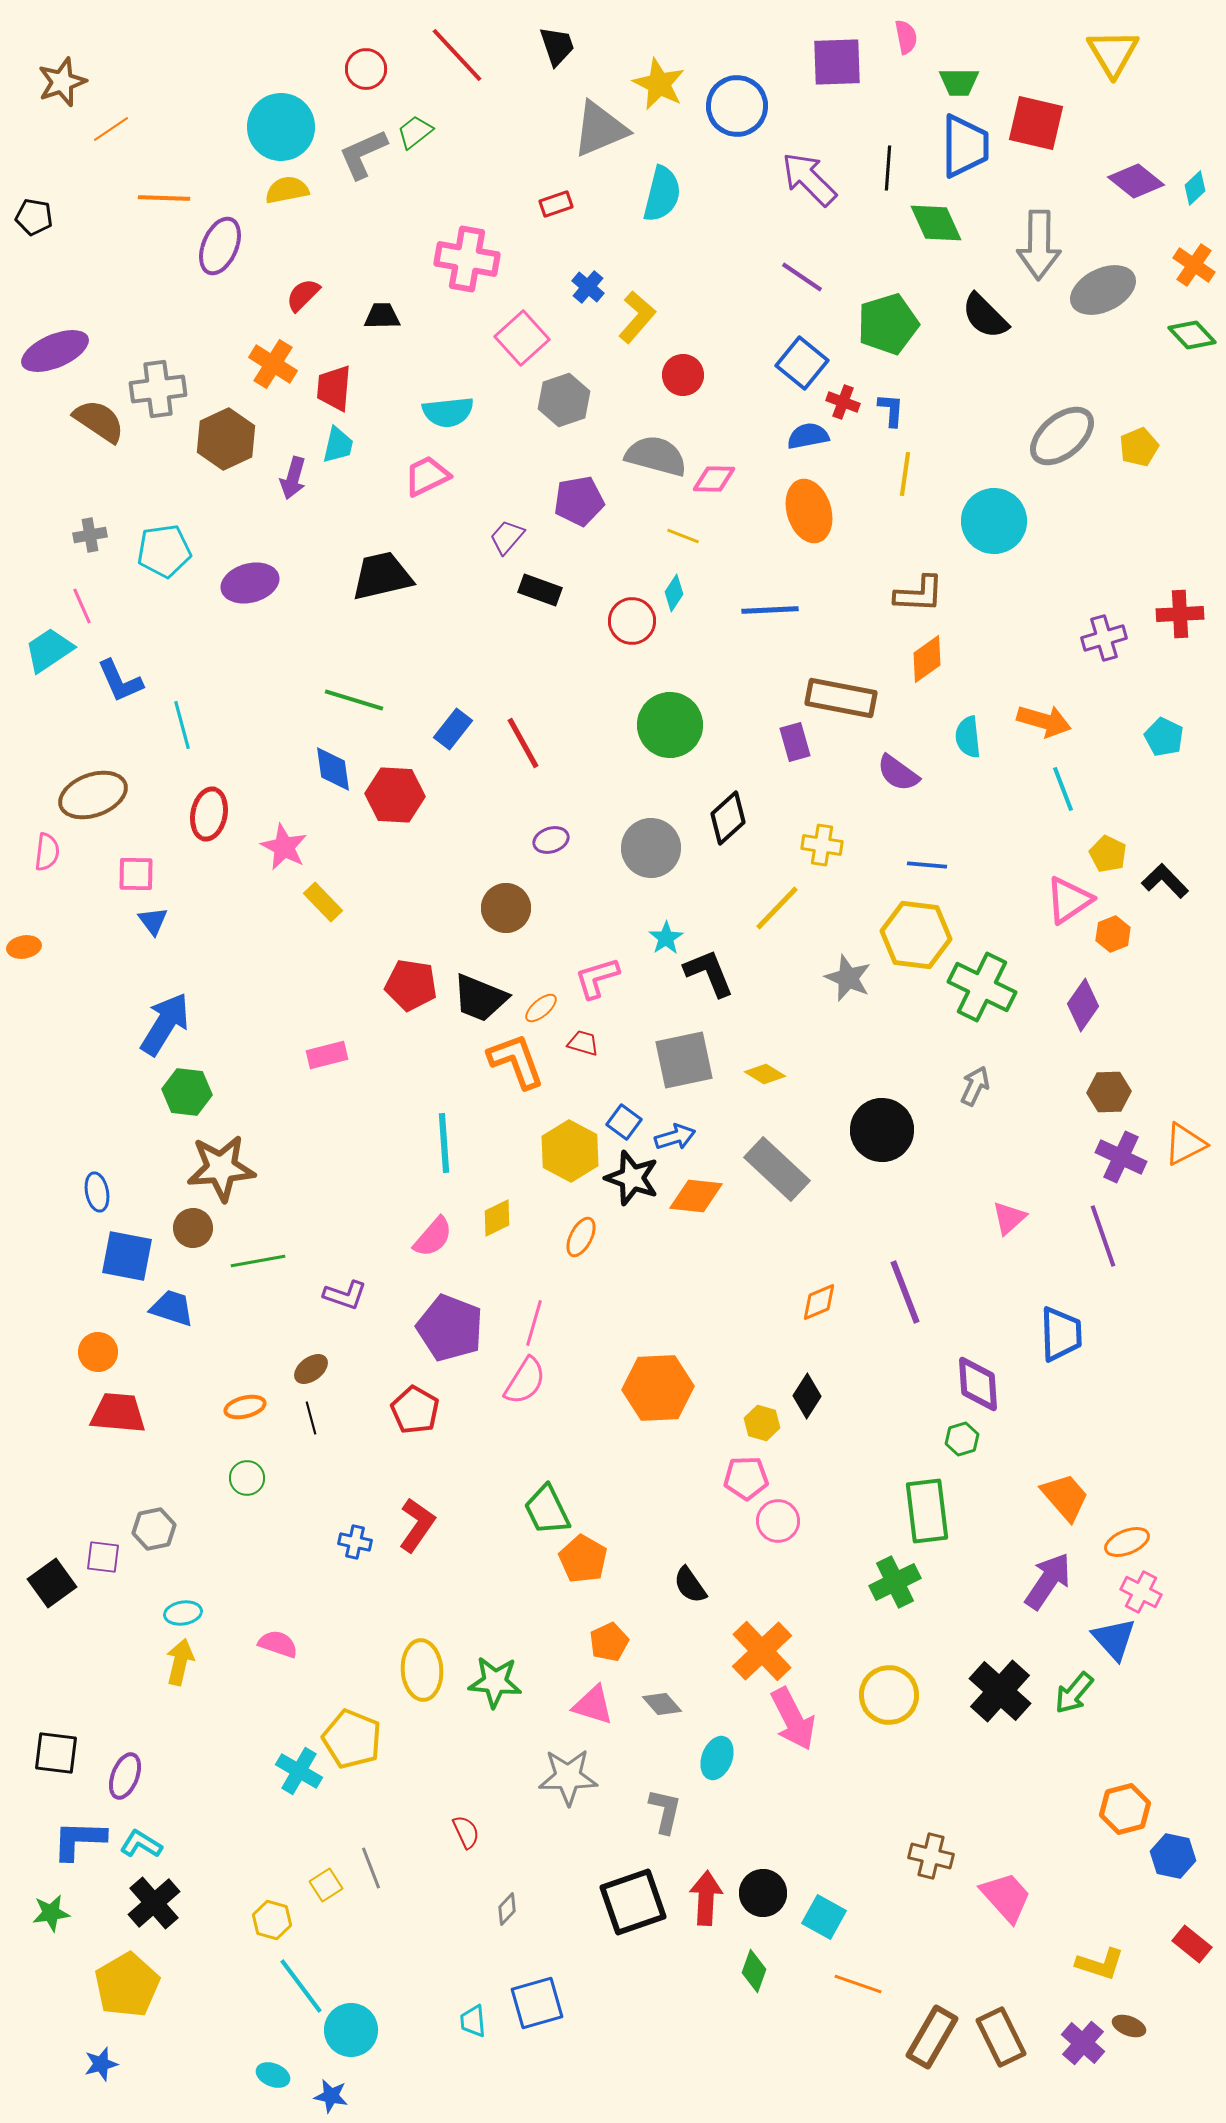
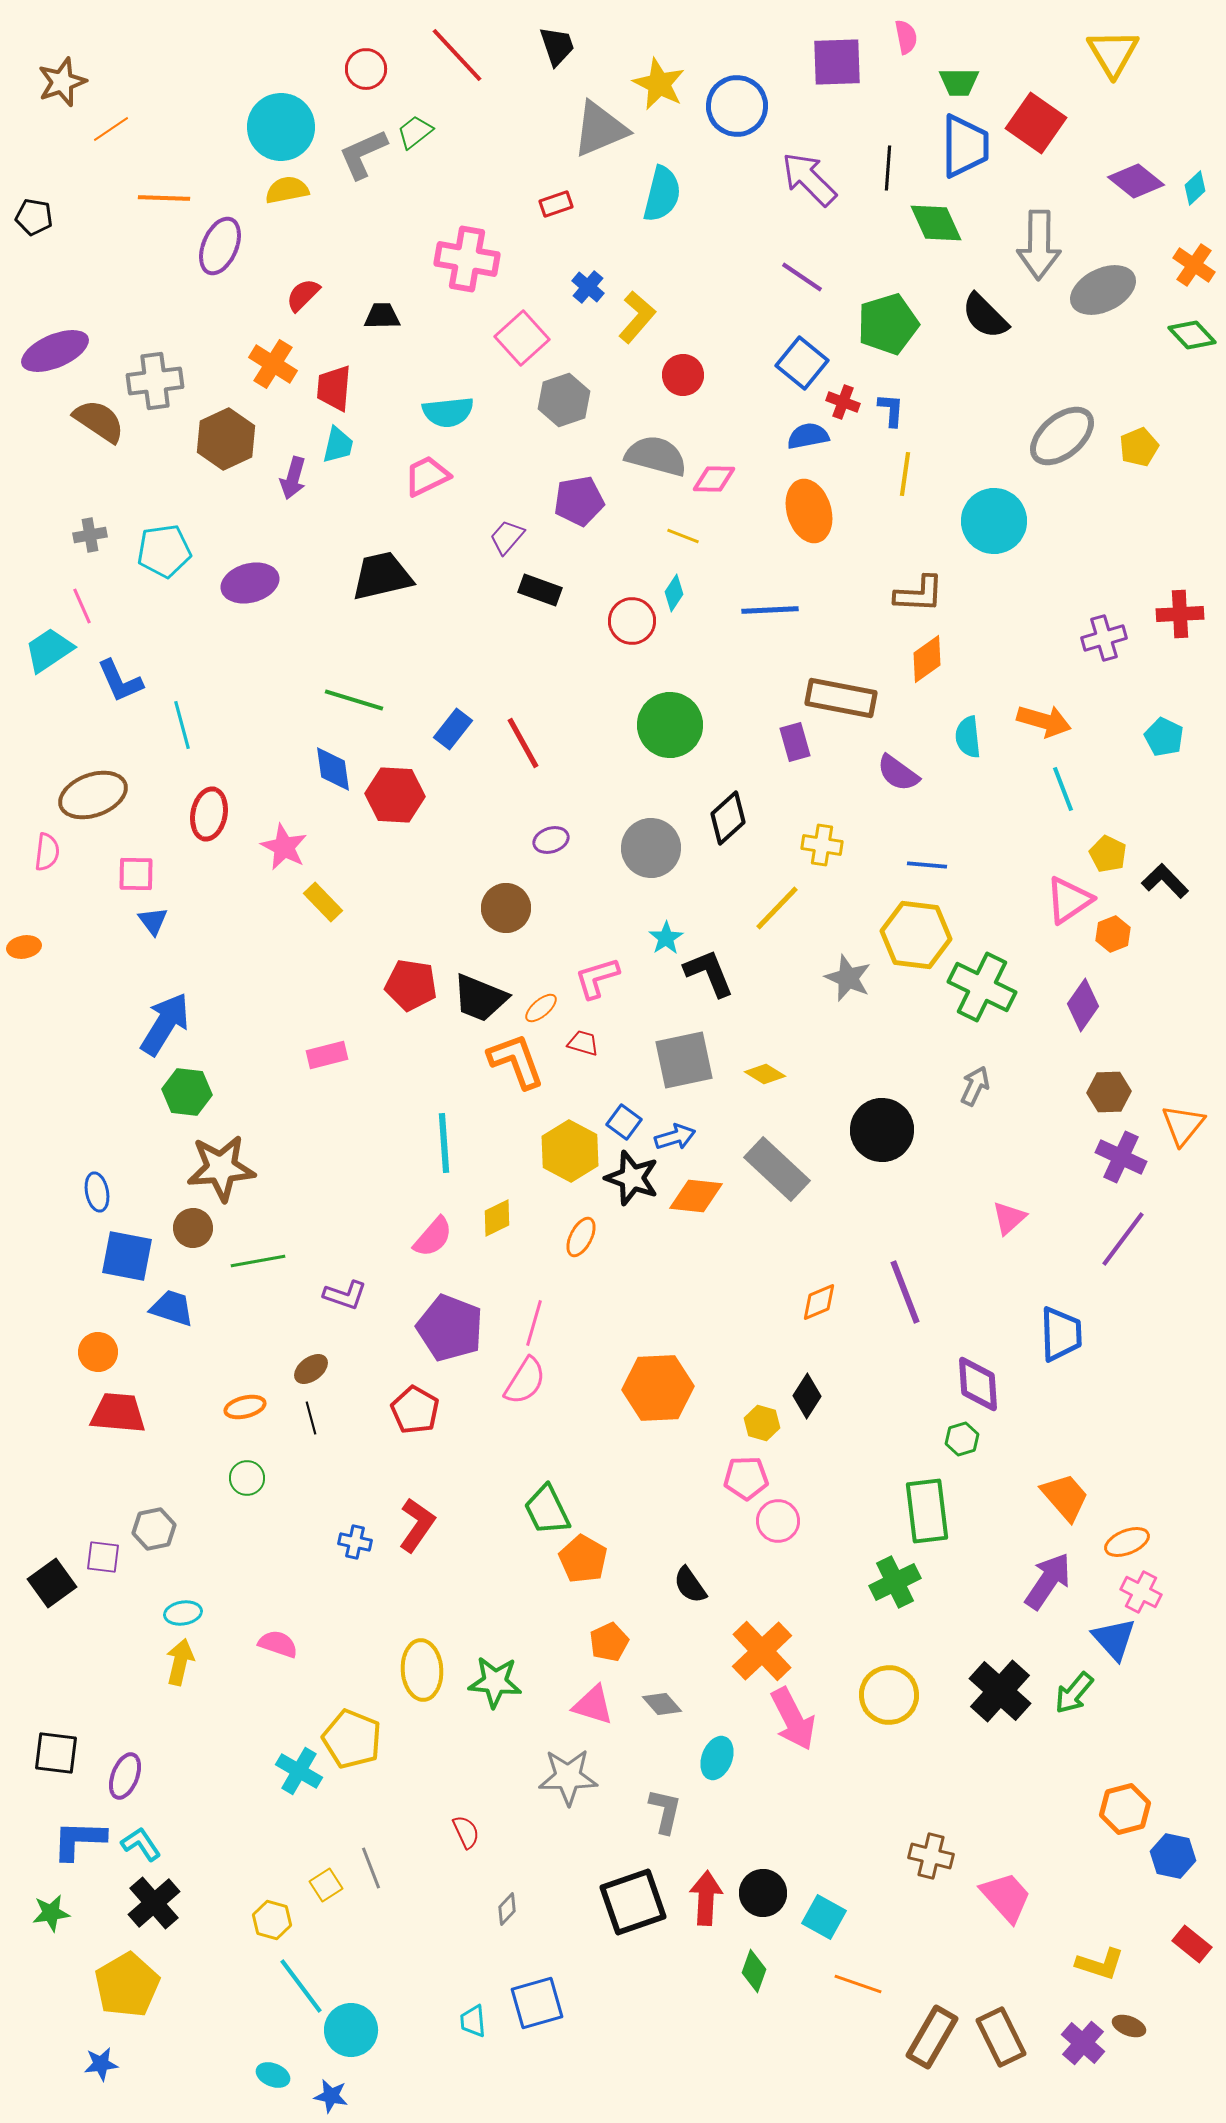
red square at (1036, 123): rotated 22 degrees clockwise
gray cross at (158, 389): moved 3 px left, 8 px up
orange triangle at (1185, 1144): moved 2 px left, 19 px up; rotated 24 degrees counterclockwise
purple line at (1103, 1236): moved 20 px right, 3 px down; rotated 56 degrees clockwise
cyan L-shape at (141, 1844): rotated 24 degrees clockwise
blue star at (101, 2064): rotated 8 degrees clockwise
